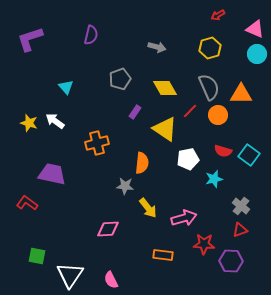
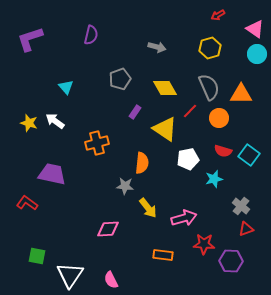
pink triangle: rotated 12 degrees clockwise
orange circle: moved 1 px right, 3 px down
red triangle: moved 6 px right, 1 px up
